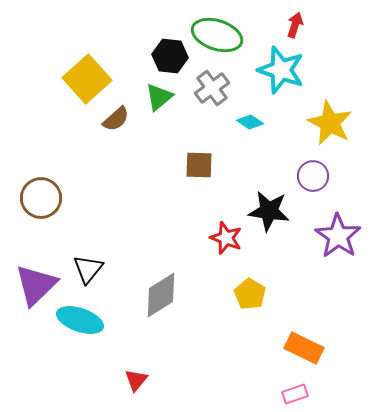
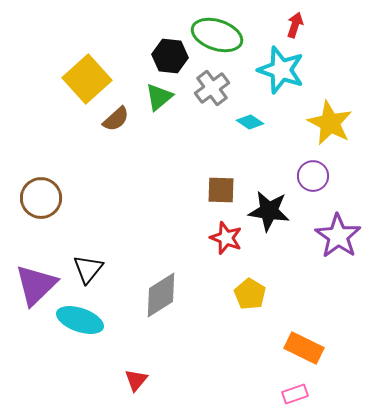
brown square: moved 22 px right, 25 px down
